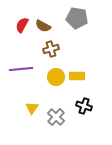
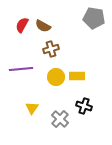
gray pentagon: moved 17 px right
gray cross: moved 4 px right, 2 px down
